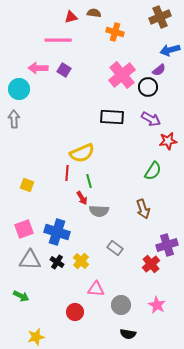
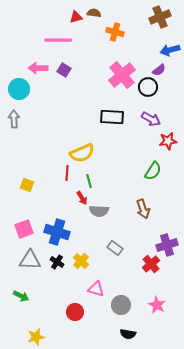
red triangle: moved 5 px right
pink triangle: rotated 12 degrees clockwise
